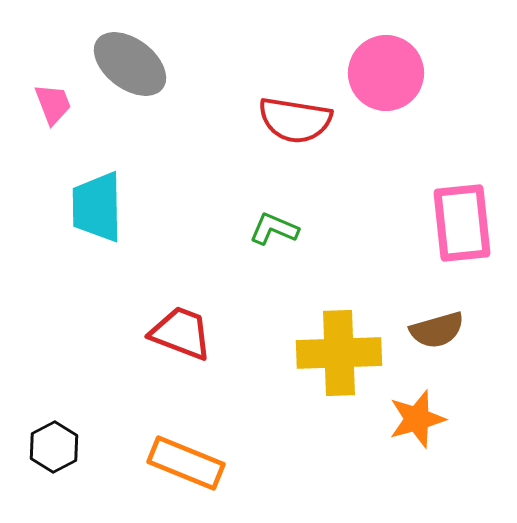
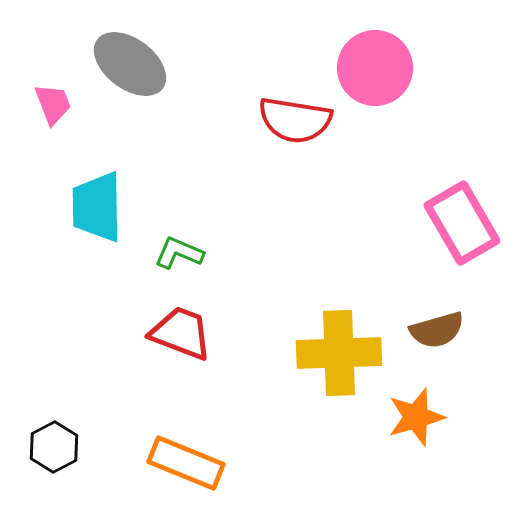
pink circle: moved 11 px left, 5 px up
pink rectangle: rotated 24 degrees counterclockwise
green L-shape: moved 95 px left, 24 px down
orange star: moved 1 px left, 2 px up
